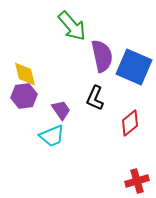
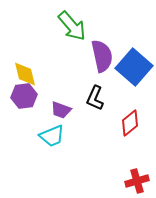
blue square: rotated 18 degrees clockwise
purple trapezoid: rotated 145 degrees clockwise
